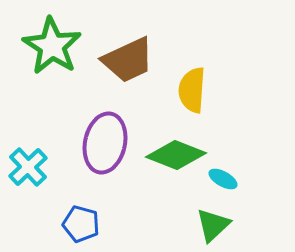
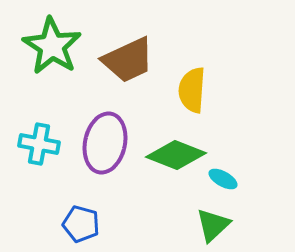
cyan cross: moved 11 px right, 23 px up; rotated 36 degrees counterclockwise
